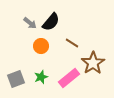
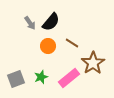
gray arrow: rotated 16 degrees clockwise
orange circle: moved 7 px right
